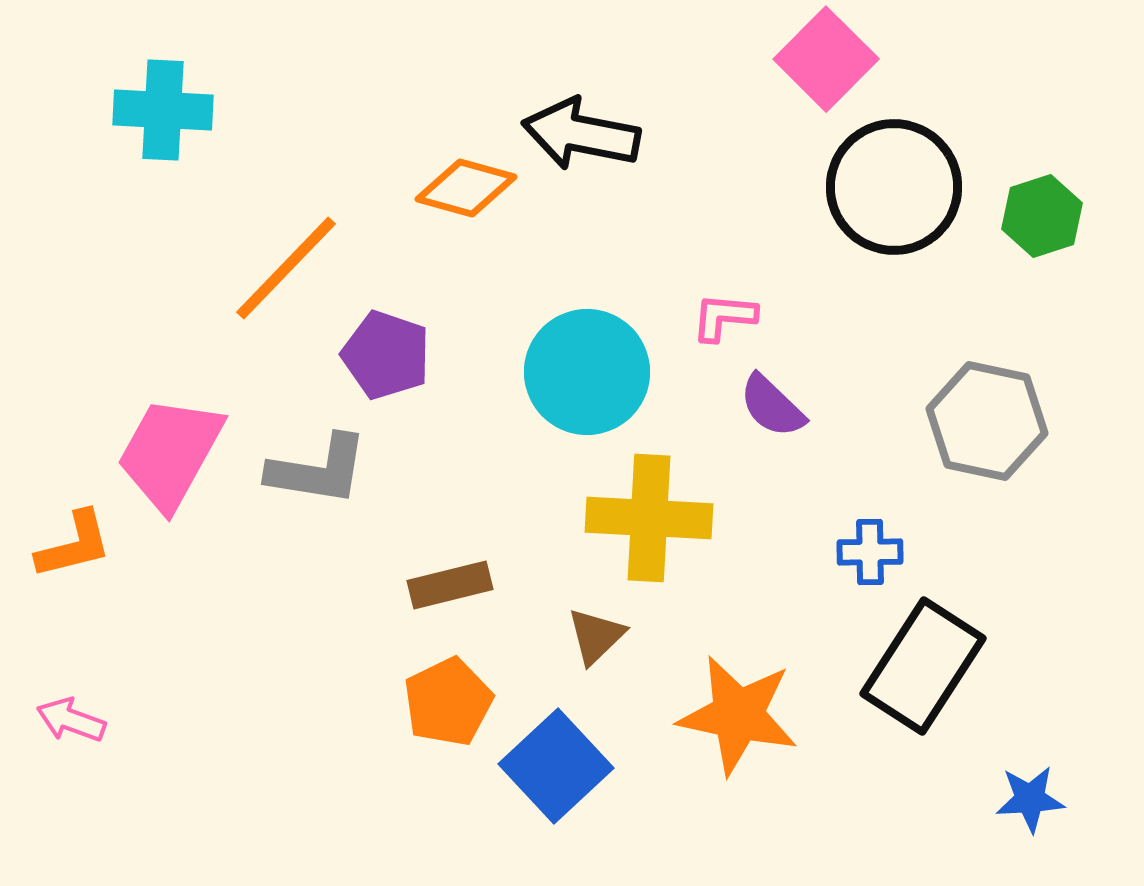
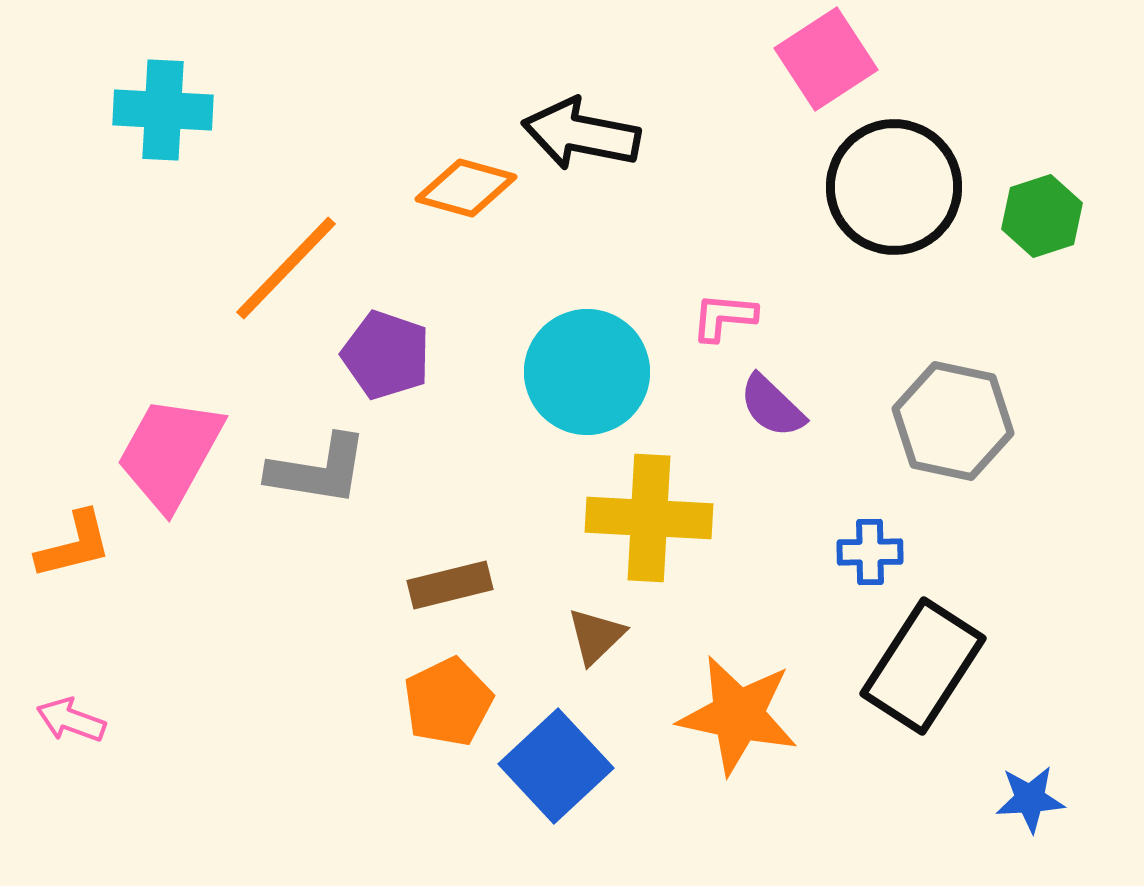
pink square: rotated 12 degrees clockwise
gray hexagon: moved 34 px left
